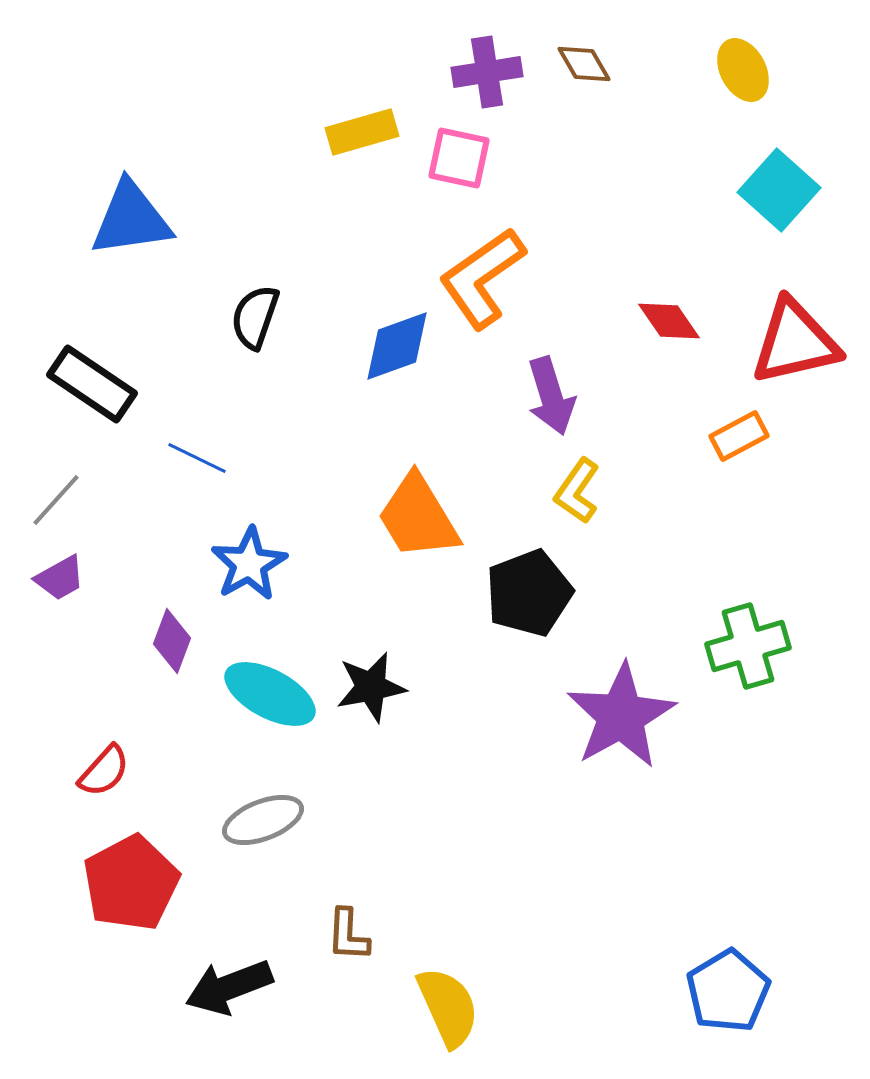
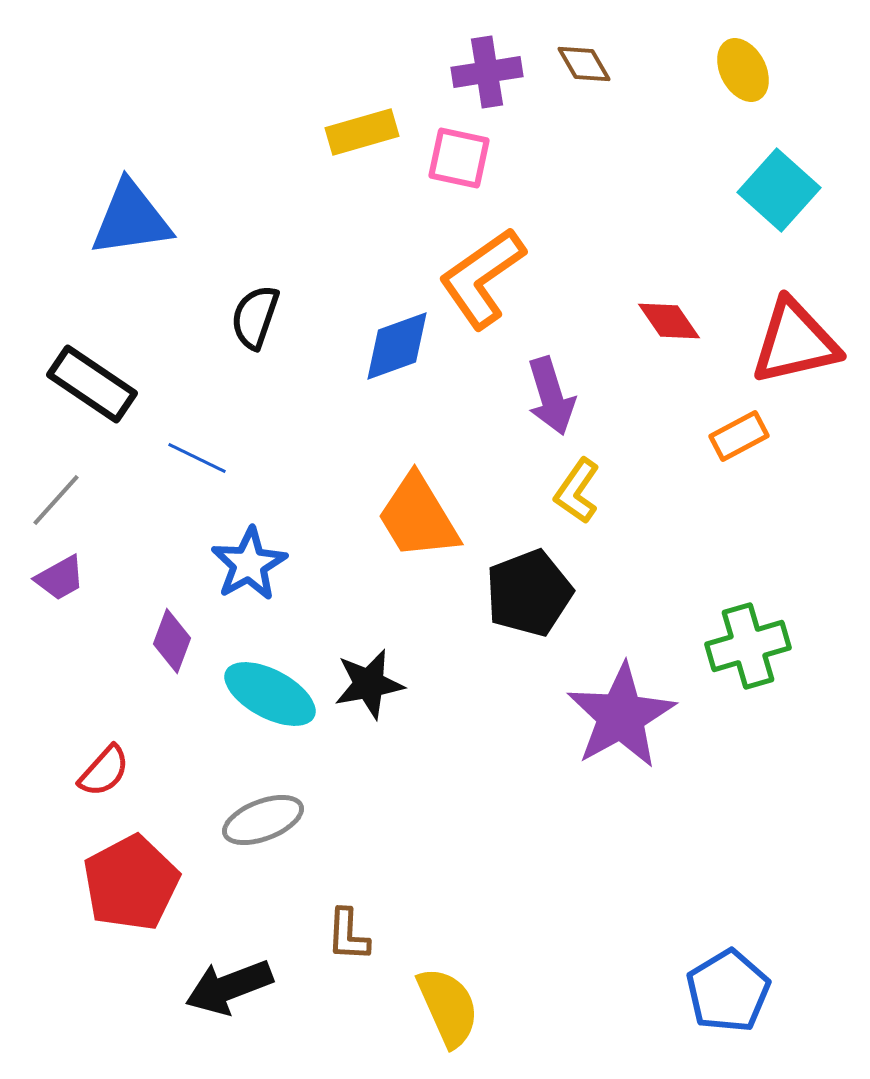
black star: moved 2 px left, 3 px up
